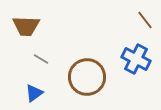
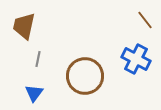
brown trapezoid: moved 2 px left; rotated 100 degrees clockwise
gray line: moved 3 px left; rotated 70 degrees clockwise
brown circle: moved 2 px left, 1 px up
blue triangle: rotated 18 degrees counterclockwise
